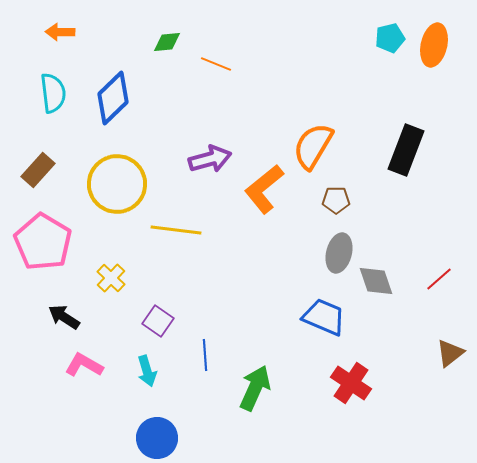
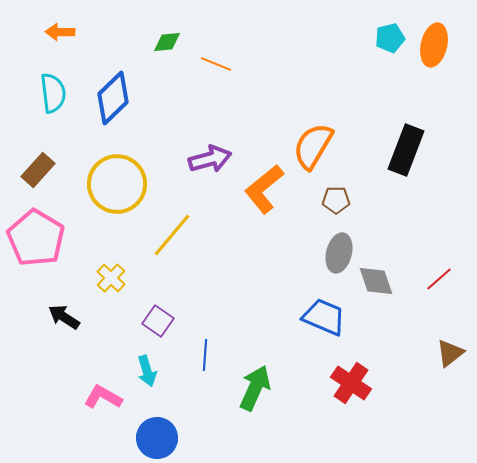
yellow line: moved 4 px left, 5 px down; rotated 57 degrees counterclockwise
pink pentagon: moved 7 px left, 4 px up
blue line: rotated 8 degrees clockwise
pink L-shape: moved 19 px right, 32 px down
